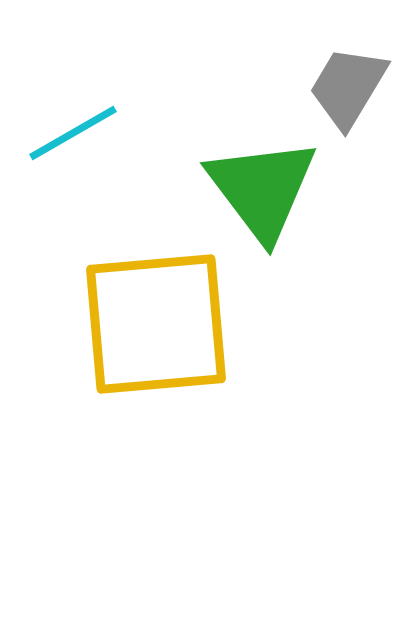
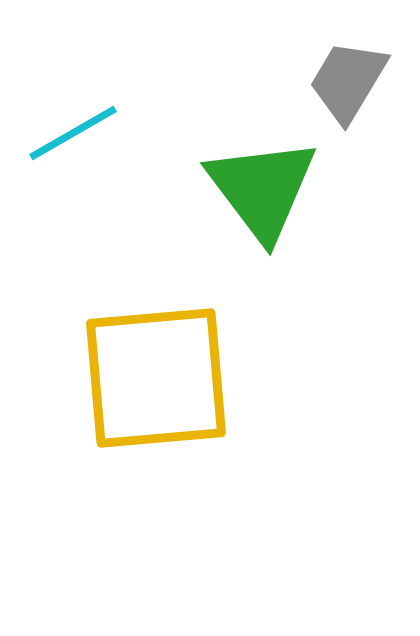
gray trapezoid: moved 6 px up
yellow square: moved 54 px down
